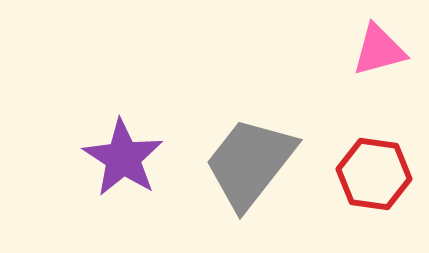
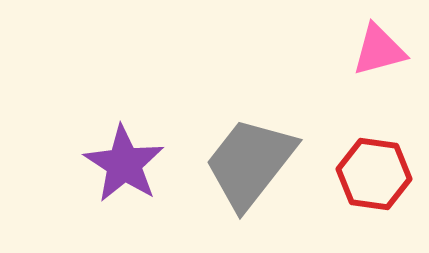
purple star: moved 1 px right, 6 px down
